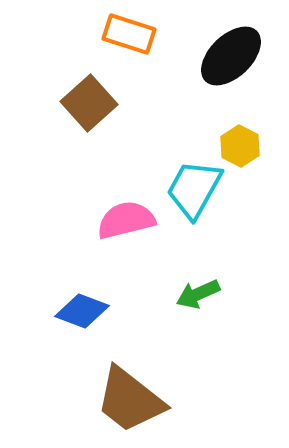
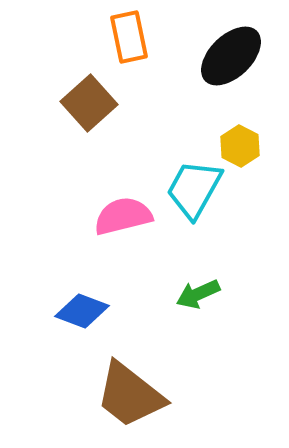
orange rectangle: moved 3 px down; rotated 60 degrees clockwise
pink semicircle: moved 3 px left, 4 px up
brown trapezoid: moved 5 px up
